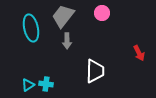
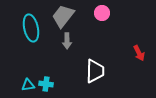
cyan triangle: rotated 24 degrees clockwise
